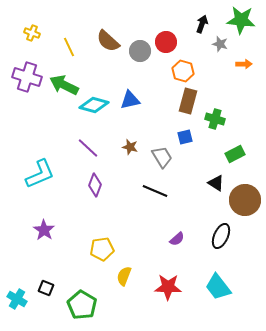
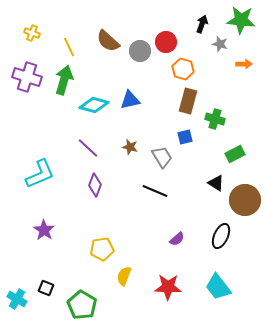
orange hexagon: moved 2 px up
green arrow: moved 5 px up; rotated 80 degrees clockwise
